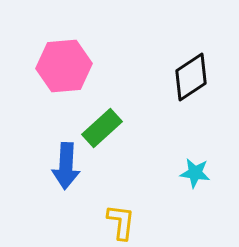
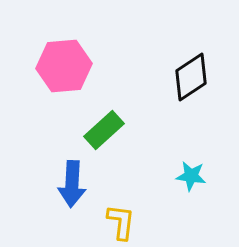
green rectangle: moved 2 px right, 2 px down
blue arrow: moved 6 px right, 18 px down
cyan star: moved 4 px left, 3 px down
